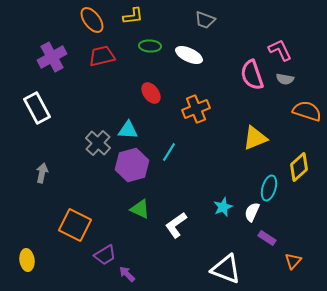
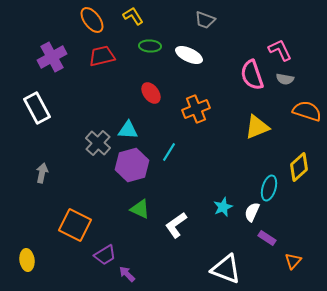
yellow L-shape: rotated 115 degrees counterclockwise
yellow triangle: moved 2 px right, 11 px up
